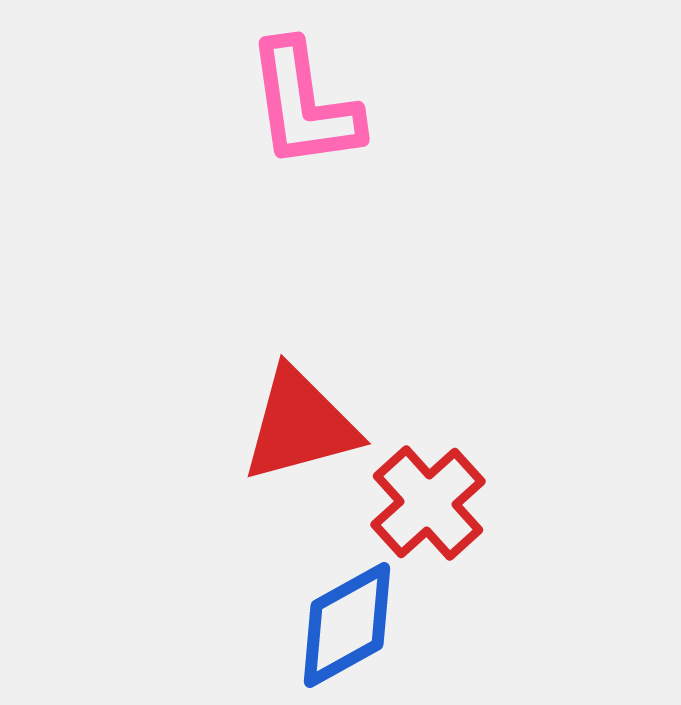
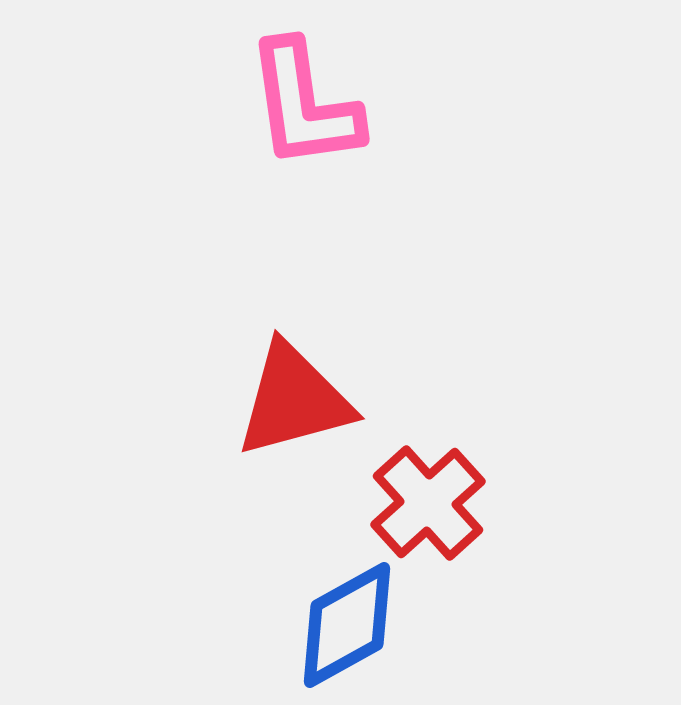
red triangle: moved 6 px left, 25 px up
